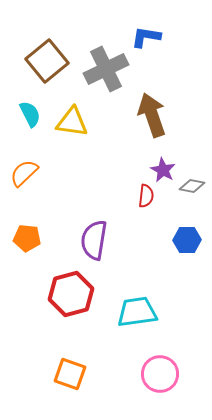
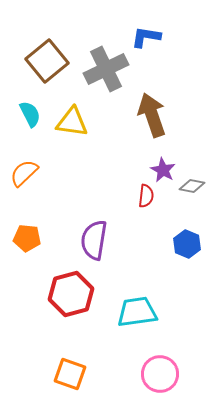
blue hexagon: moved 4 px down; rotated 24 degrees clockwise
